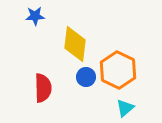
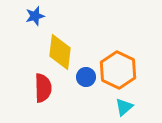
blue star: rotated 12 degrees counterclockwise
yellow diamond: moved 15 px left, 8 px down
cyan triangle: moved 1 px left, 1 px up
